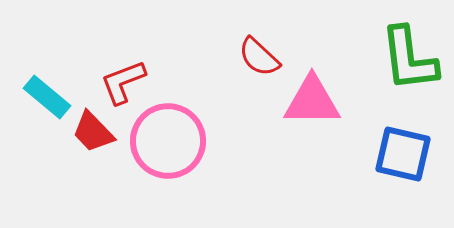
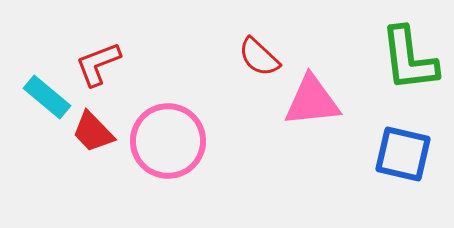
red L-shape: moved 25 px left, 18 px up
pink triangle: rotated 6 degrees counterclockwise
